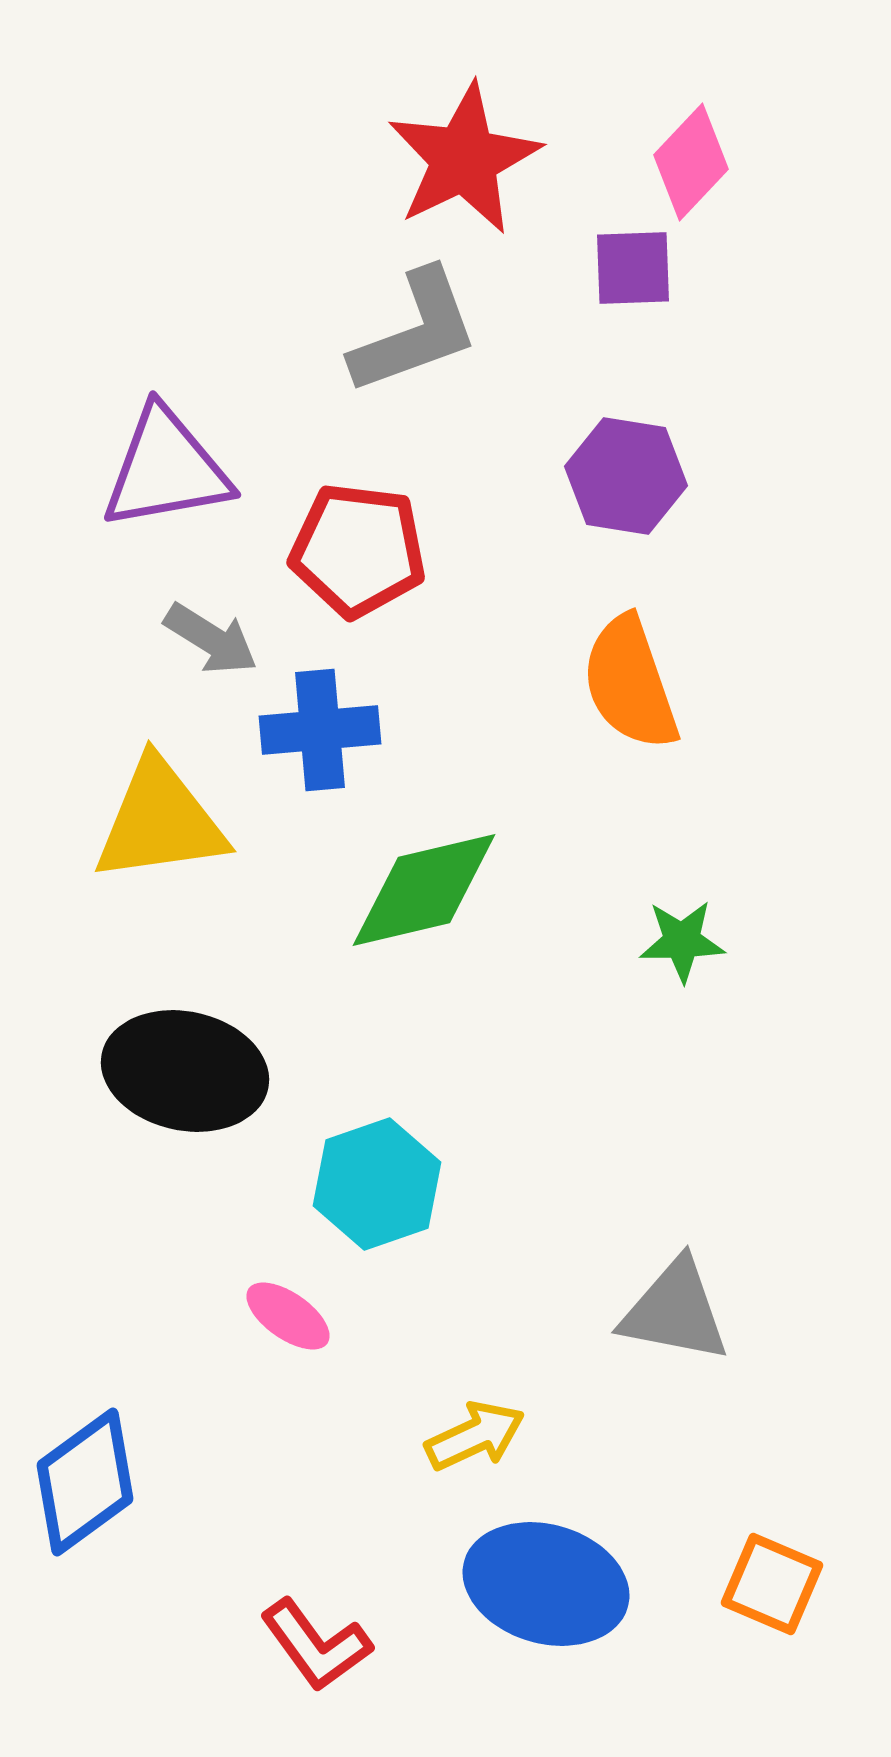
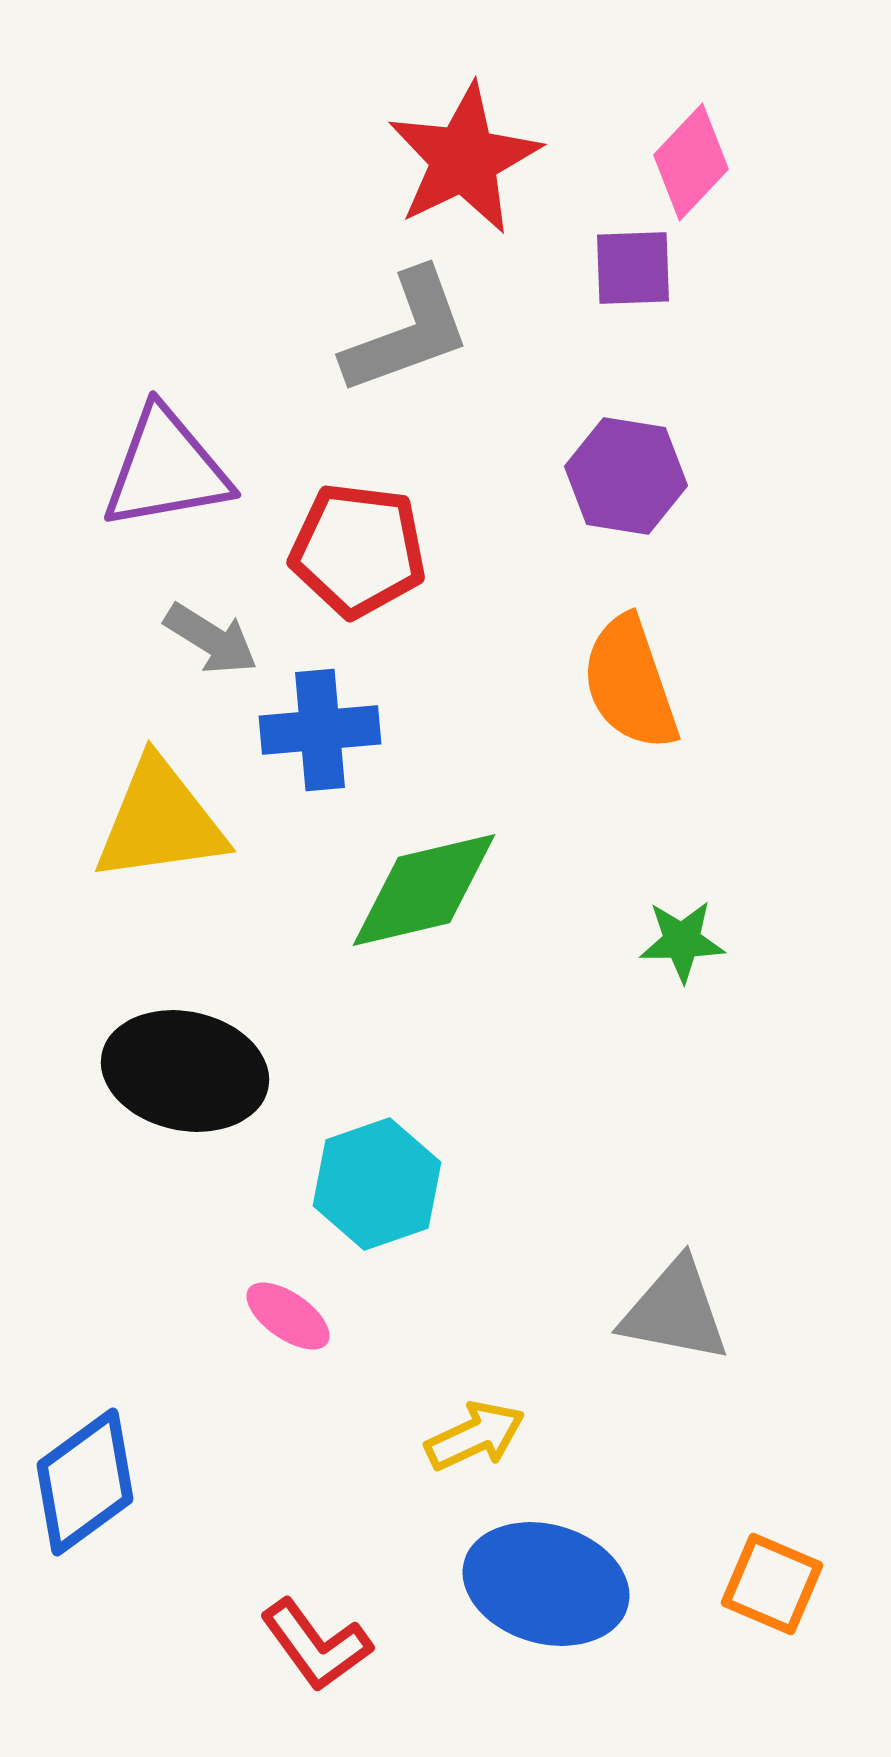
gray L-shape: moved 8 px left
